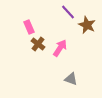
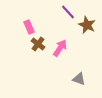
gray triangle: moved 8 px right
